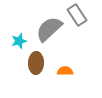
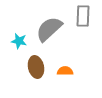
gray rectangle: moved 6 px right, 1 px down; rotated 35 degrees clockwise
cyan star: rotated 28 degrees clockwise
brown ellipse: moved 4 px down; rotated 15 degrees counterclockwise
